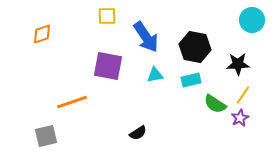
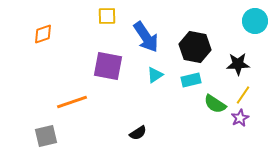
cyan circle: moved 3 px right, 1 px down
orange diamond: moved 1 px right
cyan triangle: rotated 24 degrees counterclockwise
